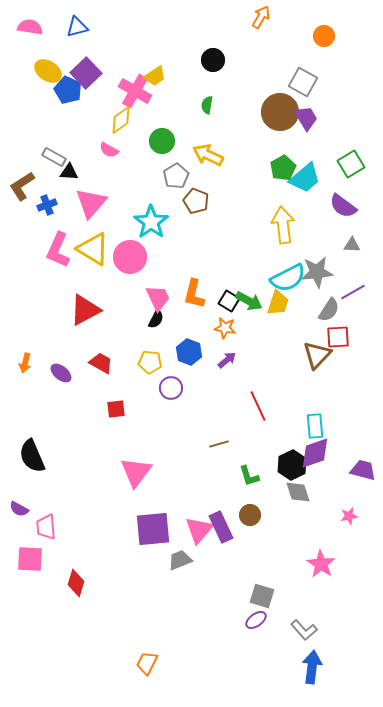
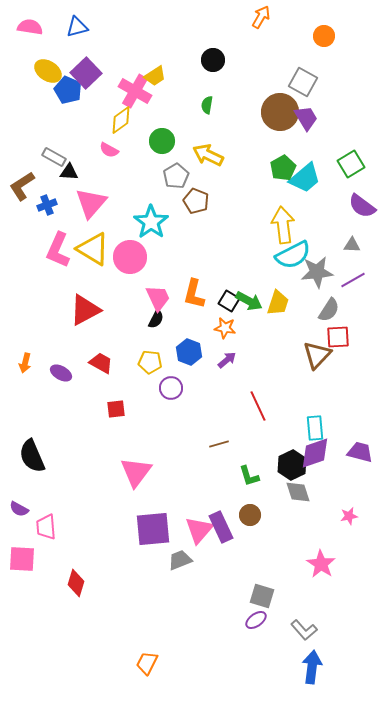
purple semicircle at (343, 206): moved 19 px right
cyan semicircle at (288, 278): moved 5 px right, 23 px up
purple line at (353, 292): moved 12 px up
purple ellipse at (61, 373): rotated 10 degrees counterclockwise
cyan rectangle at (315, 426): moved 2 px down
purple trapezoid at (363, 470): moved 3 px left, 18 px up
pink square at (30, 559): moved 8 px left
